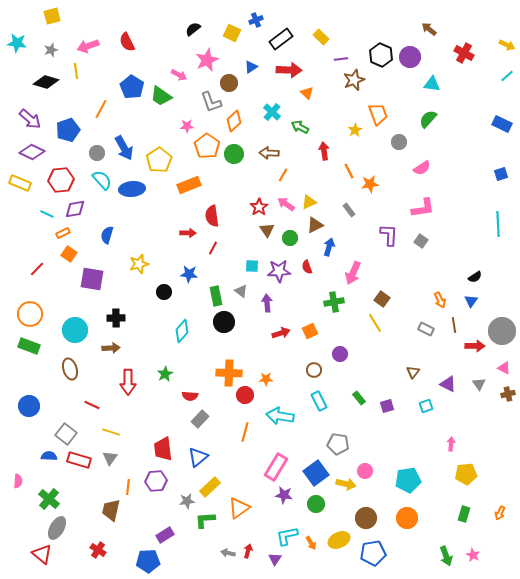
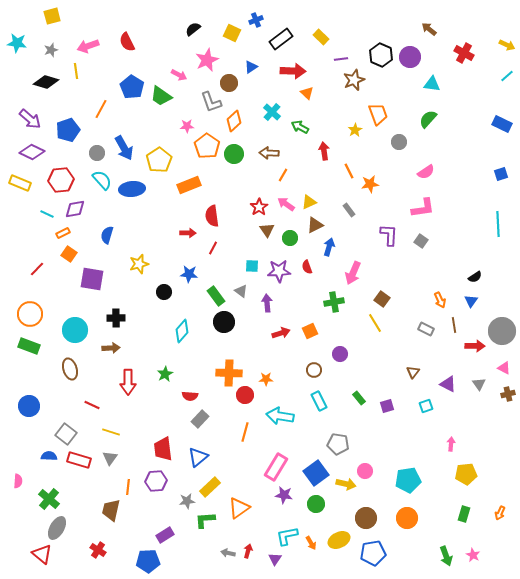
red arrow at (289, 70): moved 4 px right, 1 px down
pink semicircle at (422, 168): moved 4 px right, 4 px down
green rectangle at (216, 296): rotated 24 degrees counterclockwise
